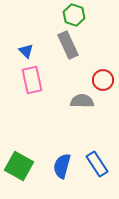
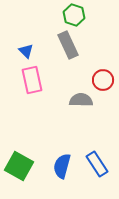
gray semicircle: moved 1 px left, 1 px up
